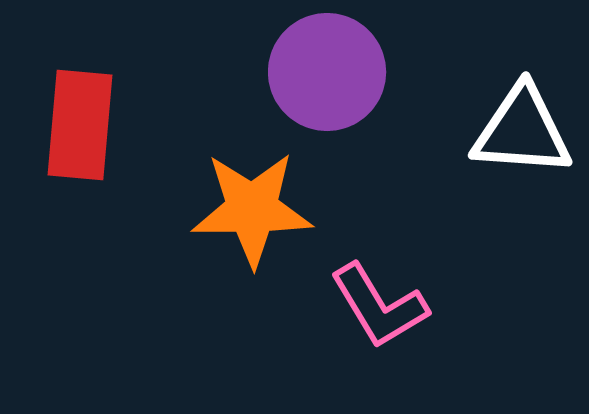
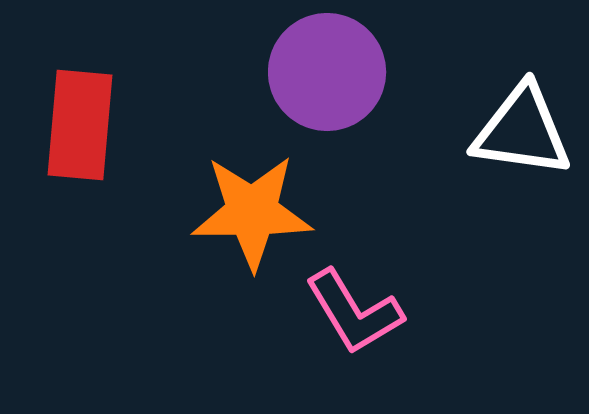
white triangle: rotated 4 degrees clockwise
orange star: moved 3 px down
pink L-shape: moved 25 px left, 6 px down
